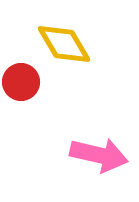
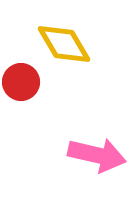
pink arrow: moved 2 px left
